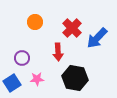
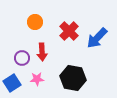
red cross: moved 3 px left, 3 px down
red arrow: moved 16 px left
black hexagon: moved 2 px left
